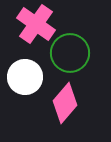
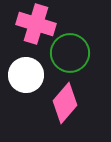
pink cross: rotated 18 degrees counterclockwise
white circle: moved 1 px right, 2 px up
